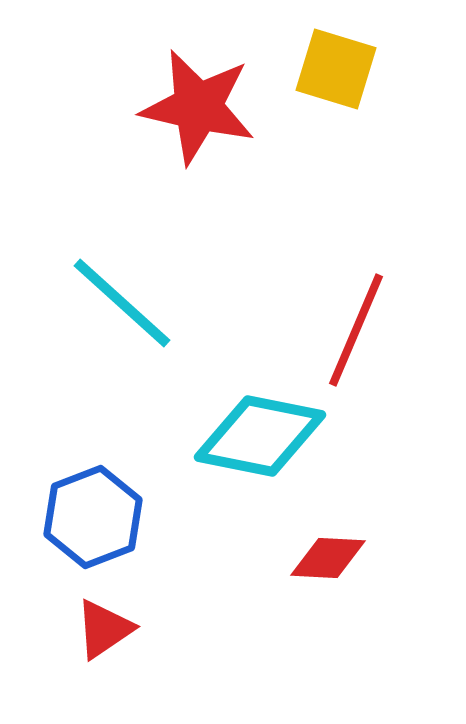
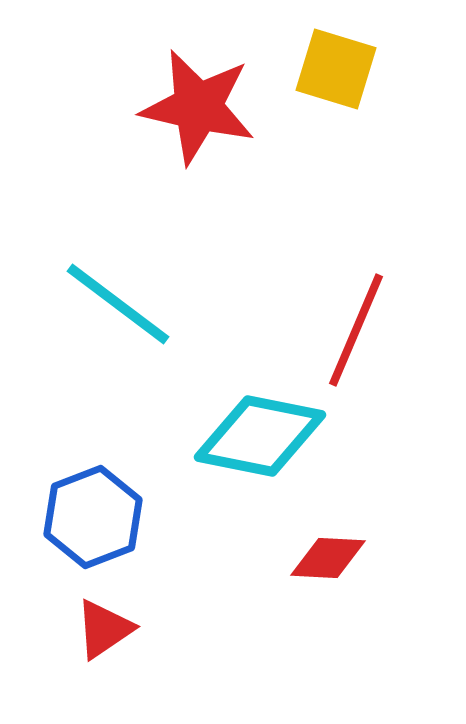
cyan line: moved 4 px left, 1 px down; rotated 5 degrees counterclockwise
